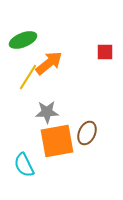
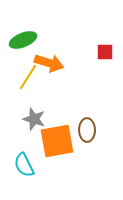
orange arrow: rotated 56 degrees clockwise
gray star: moved 13 px left, 7 px down; rotated 20 degrees clockwise
brown ellipse: moved 3 px up; rotated 25 degrees counterclockwise
